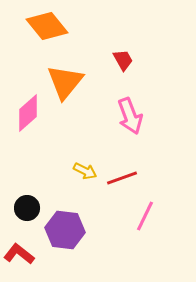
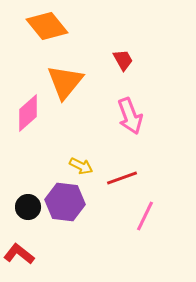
yellow arrow: moved 4 px left, 5 px up
black circle: moved 1 px right, 1 px up
purple hexagon: moved 28 px up
